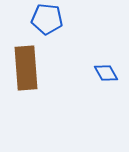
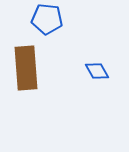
blue diamond: moved 9 px left, 2 px up
